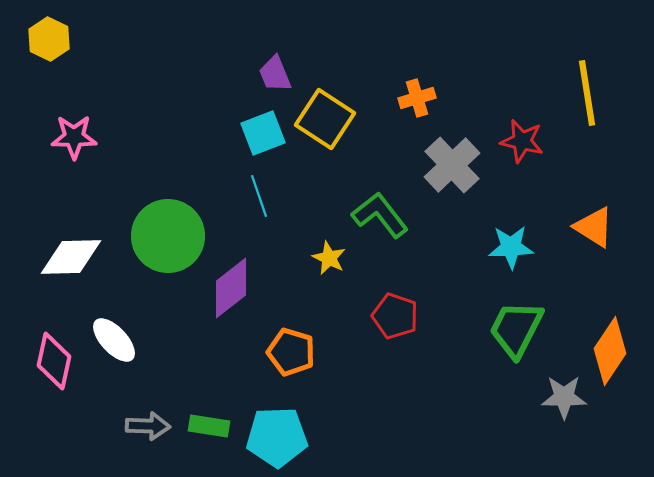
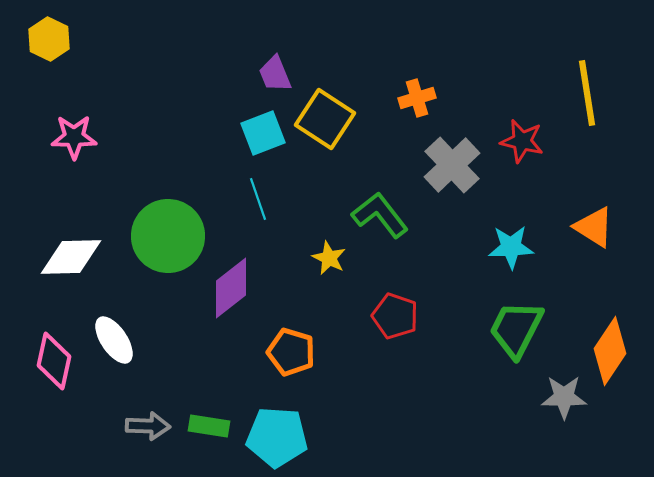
cyan line: moved 1 px left, 3 px down
white ellipse: rotated 9 degrees clockwise
cyan pentagon: rotated 6 degrees clockwise
